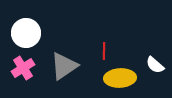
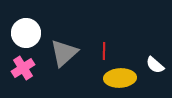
gray triangle: moved 13 px up; rotated 8 degrees counterclockwise
